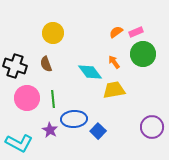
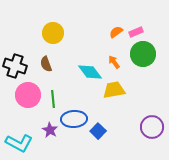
pink circle: moved 1 px right, 3 px up
